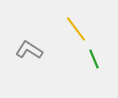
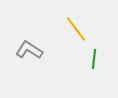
green line: rotated 30 degrees clockwise
